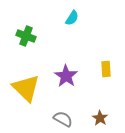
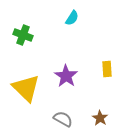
green cross: moved 3 px left, 1 px up
yellow rectangle: moved 1 px right
